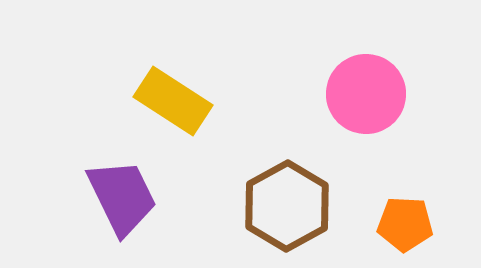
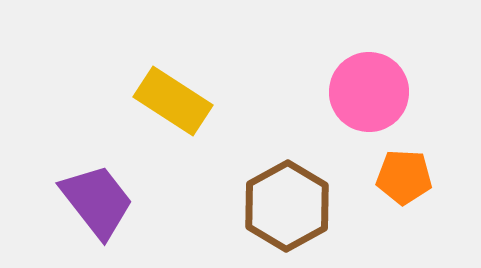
pink circle: moved 3 px right, 2 px up
purple trapezoid: moved 25 px left, 4 px down; rotated 12 degrees counterclockwise
orange pentagon: moved 1 px left, 47 px up
